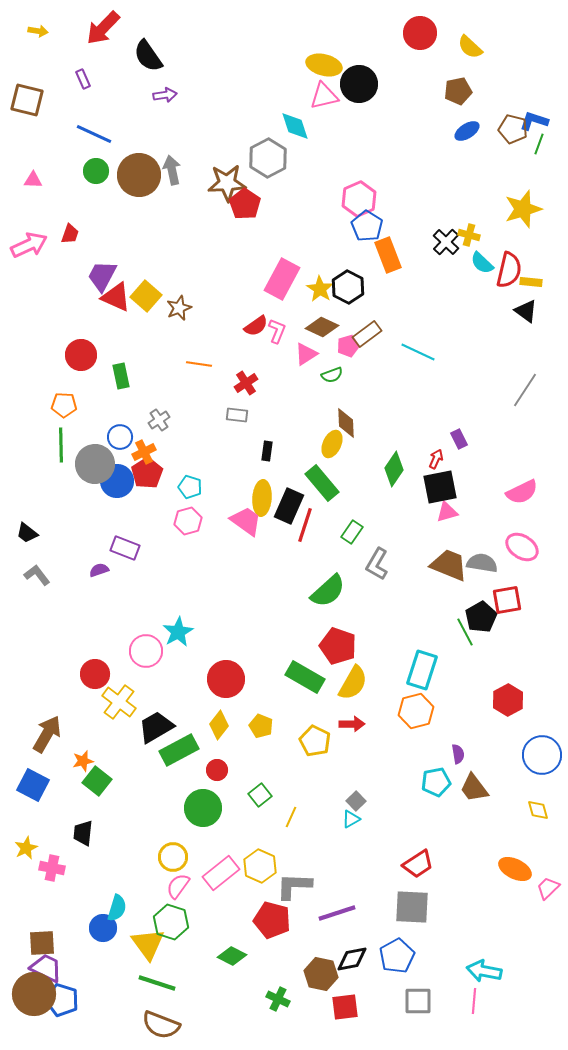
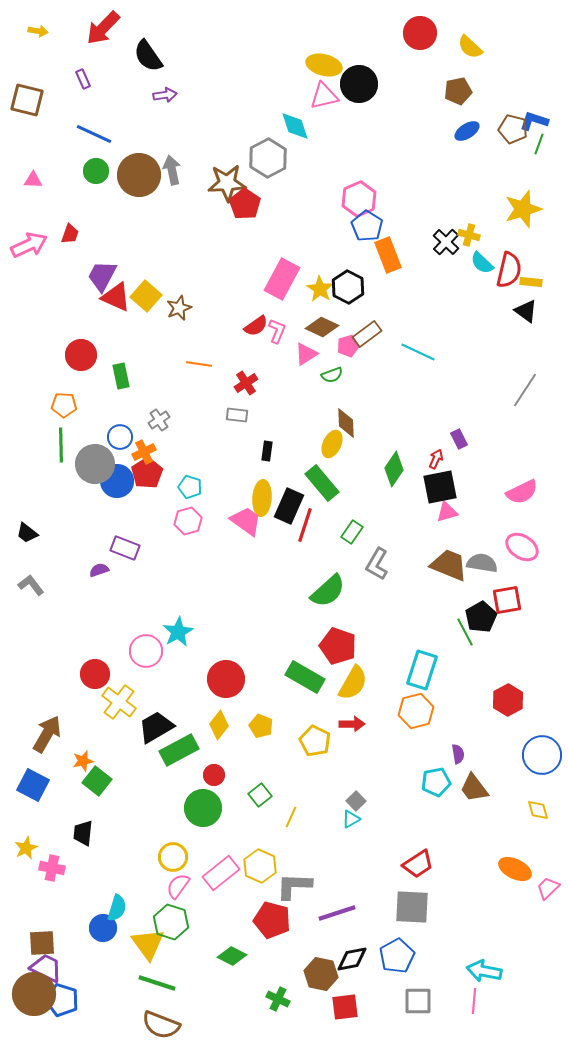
gray L-shape at (37, 575): moved 6 px left, 10 px down
red circle at (217, 770): moved 3 px left, 5 px down
